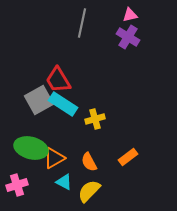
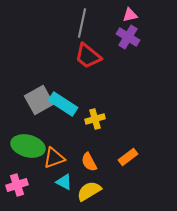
red trapezoid: moved 30 px right, 24 px up; rotated 20 degrees counterclockwise
green ellipse: moved 3 px left, 2 px up
orange triangle: rotated 10 degrees clockwise
yellow semicircle: rotated 15 degrees clockwise
